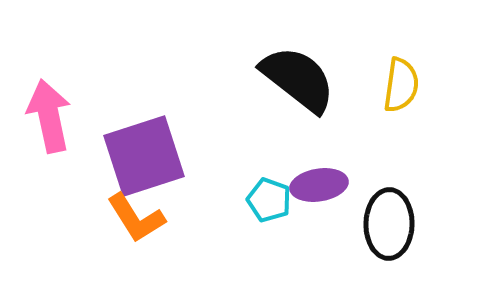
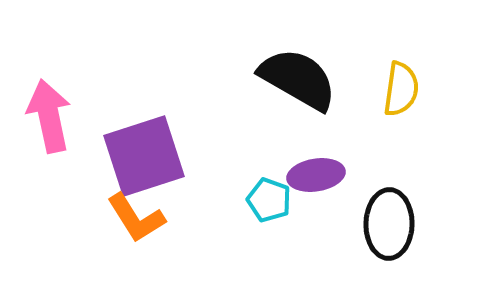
black semicircle: rotated 8 degrees counterclockwise
yellow semicircle: moved 4 px down
purple ellipse: moved 3 px left, 10 px up
